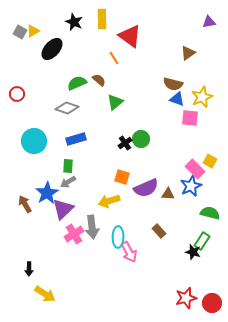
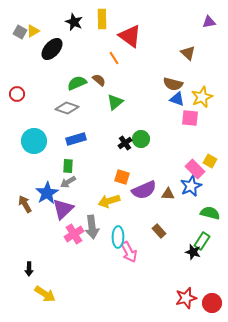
brown triangle at (188, 53): rotated 42 degrees counterclockwise
purple semicircle at (146, 188): moved 2 px left, 2 px down
